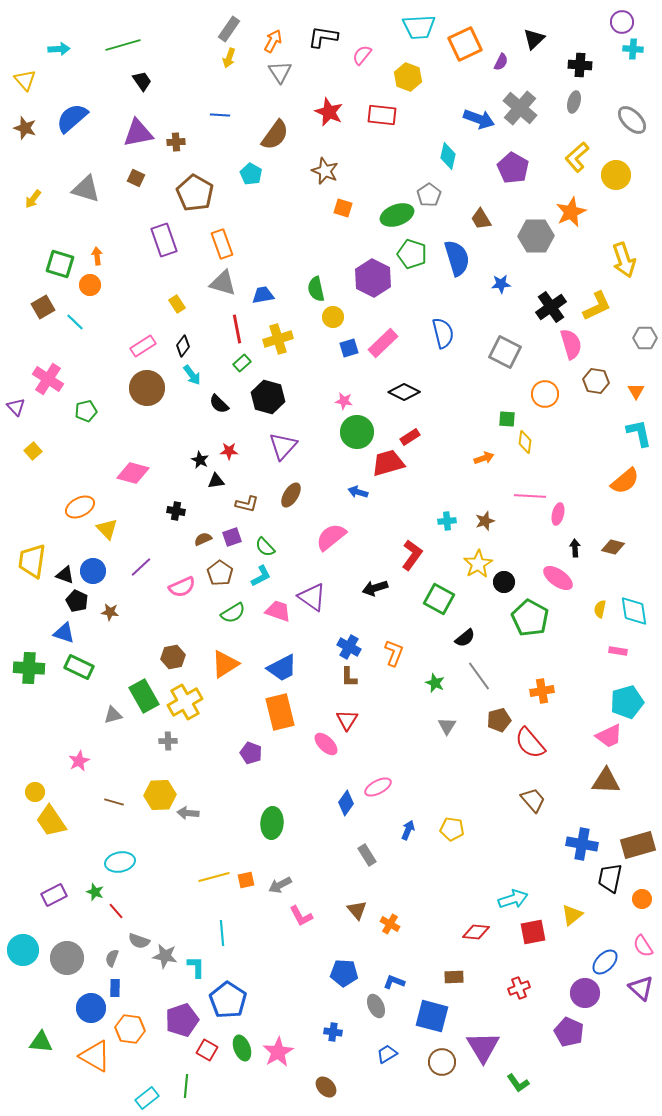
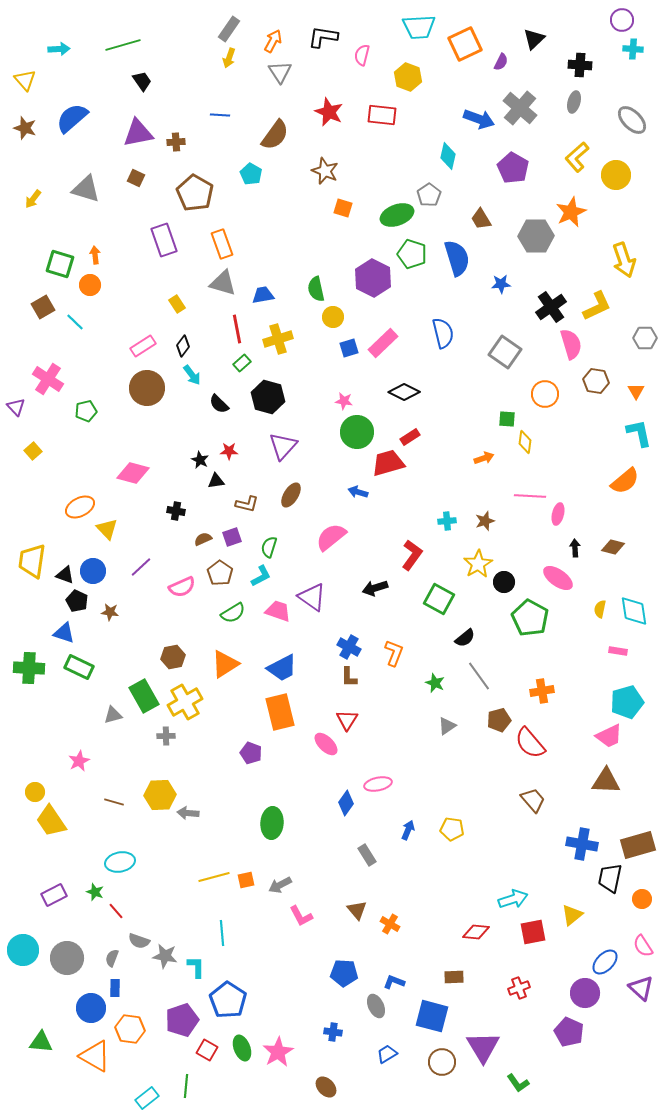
purple circle at (622, 22): moved 2 px up
pink semicircle at (362, 55): rotated 25 degrees counterclockwise
orange arrow at (97, 256): moved 2 px left, 1 px up
gray square at (505, 352): rotated 8 degrees clockwise
green semicircle at (265, 547): moved 4 px right; rotated 60 degrees clockwise
gray triangle at (447, 726): rotated 24 degrees clockwise
gray cross at (168, 741): moved 2 px left, 5 px up
pink ellipse at (378, 787): moved 3 px up; rotated 16 degrees clockwise
